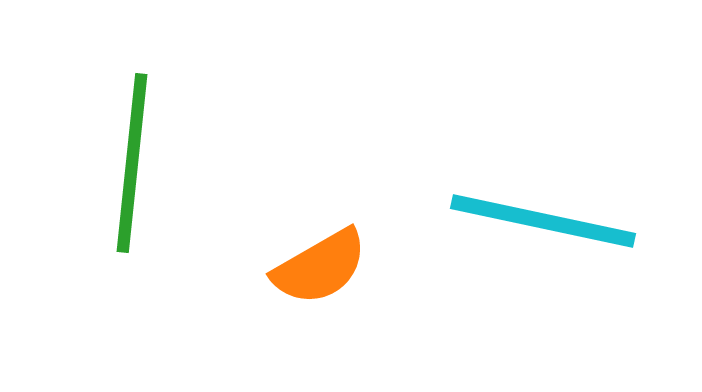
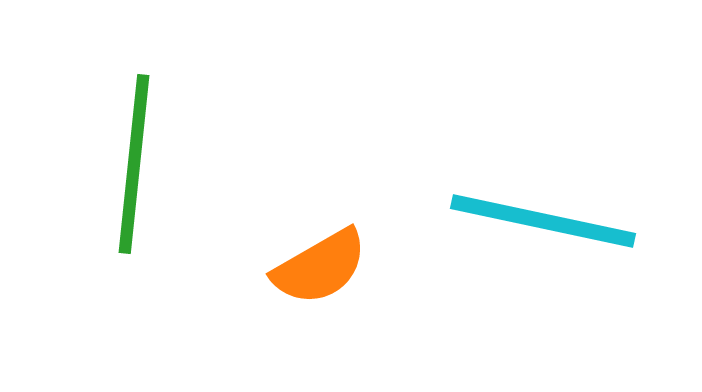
green line: moved 2 px right, 1 px down
